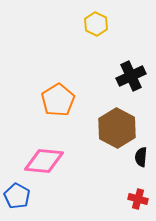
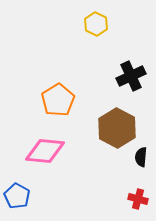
pink diamond: moved 1 px right, 10 px up
